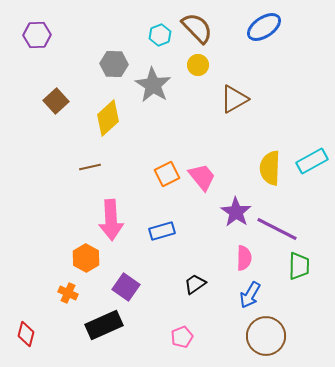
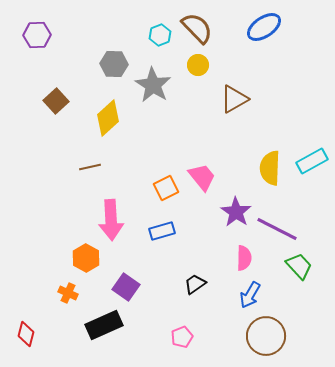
orange square: moved 1 px left, 14 px down
green trapezoid: rotated 44 degrees counterclockwise
